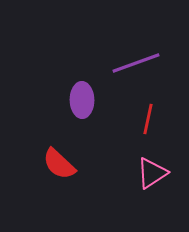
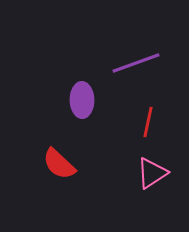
red line: moved 3 px down
